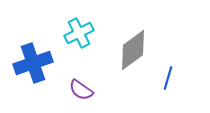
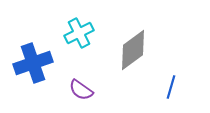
blue line: moved 3 px right, 9 px down
